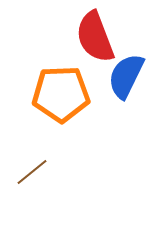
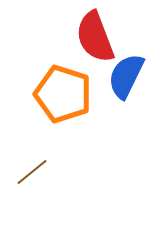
orange pentagon: moved 2 px right; rotated 20 degrees clockwise
